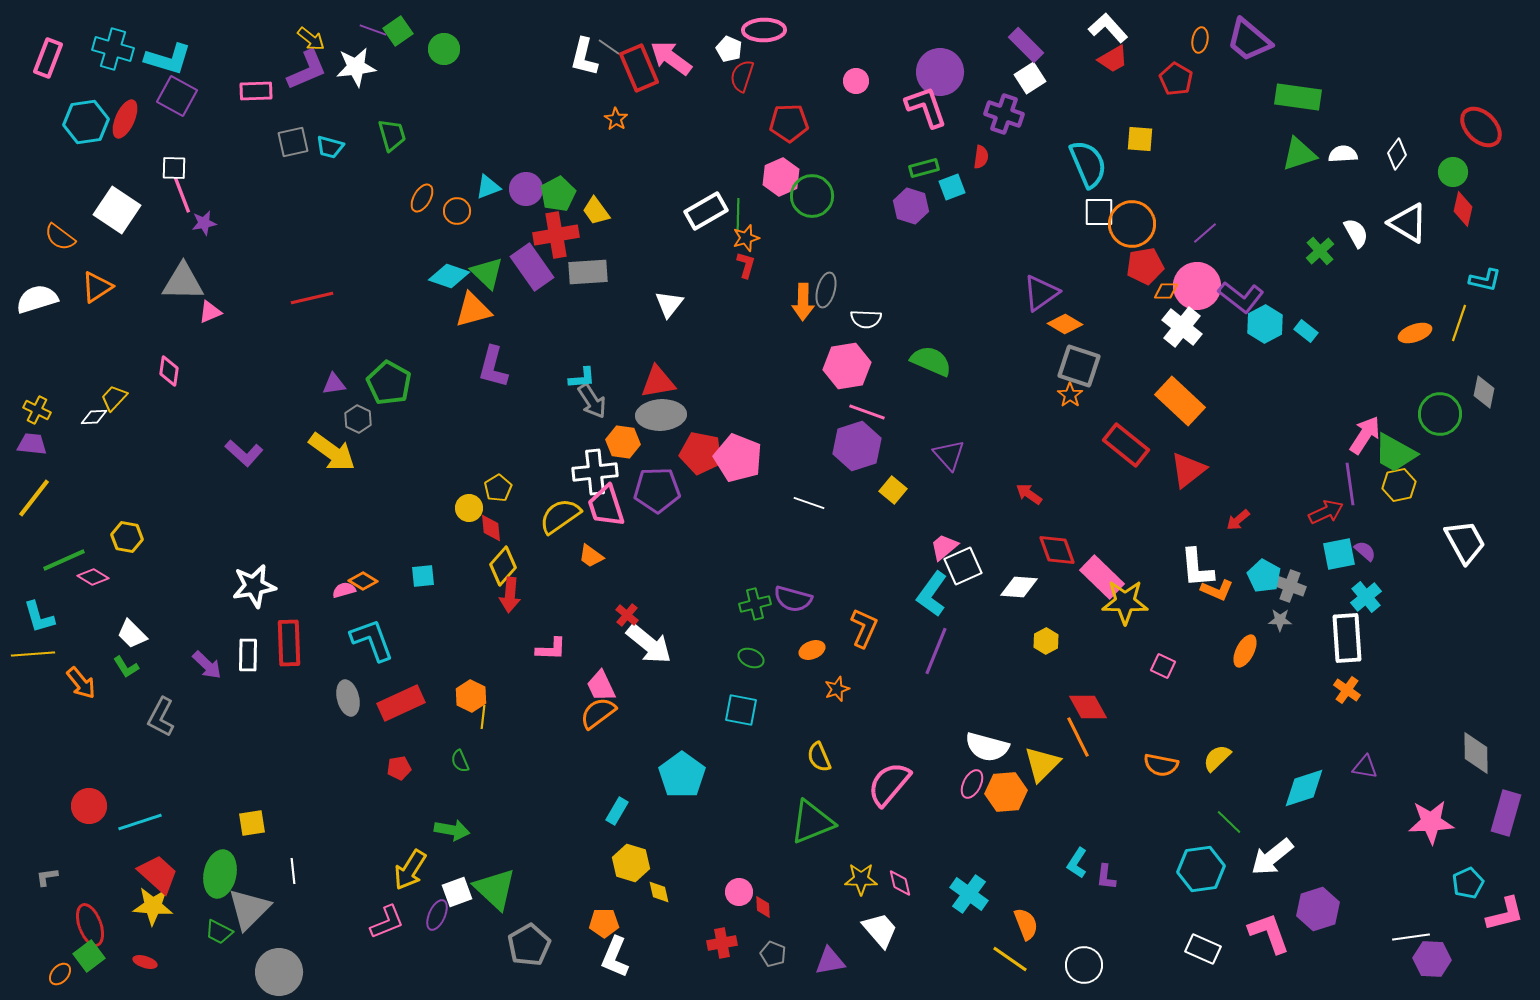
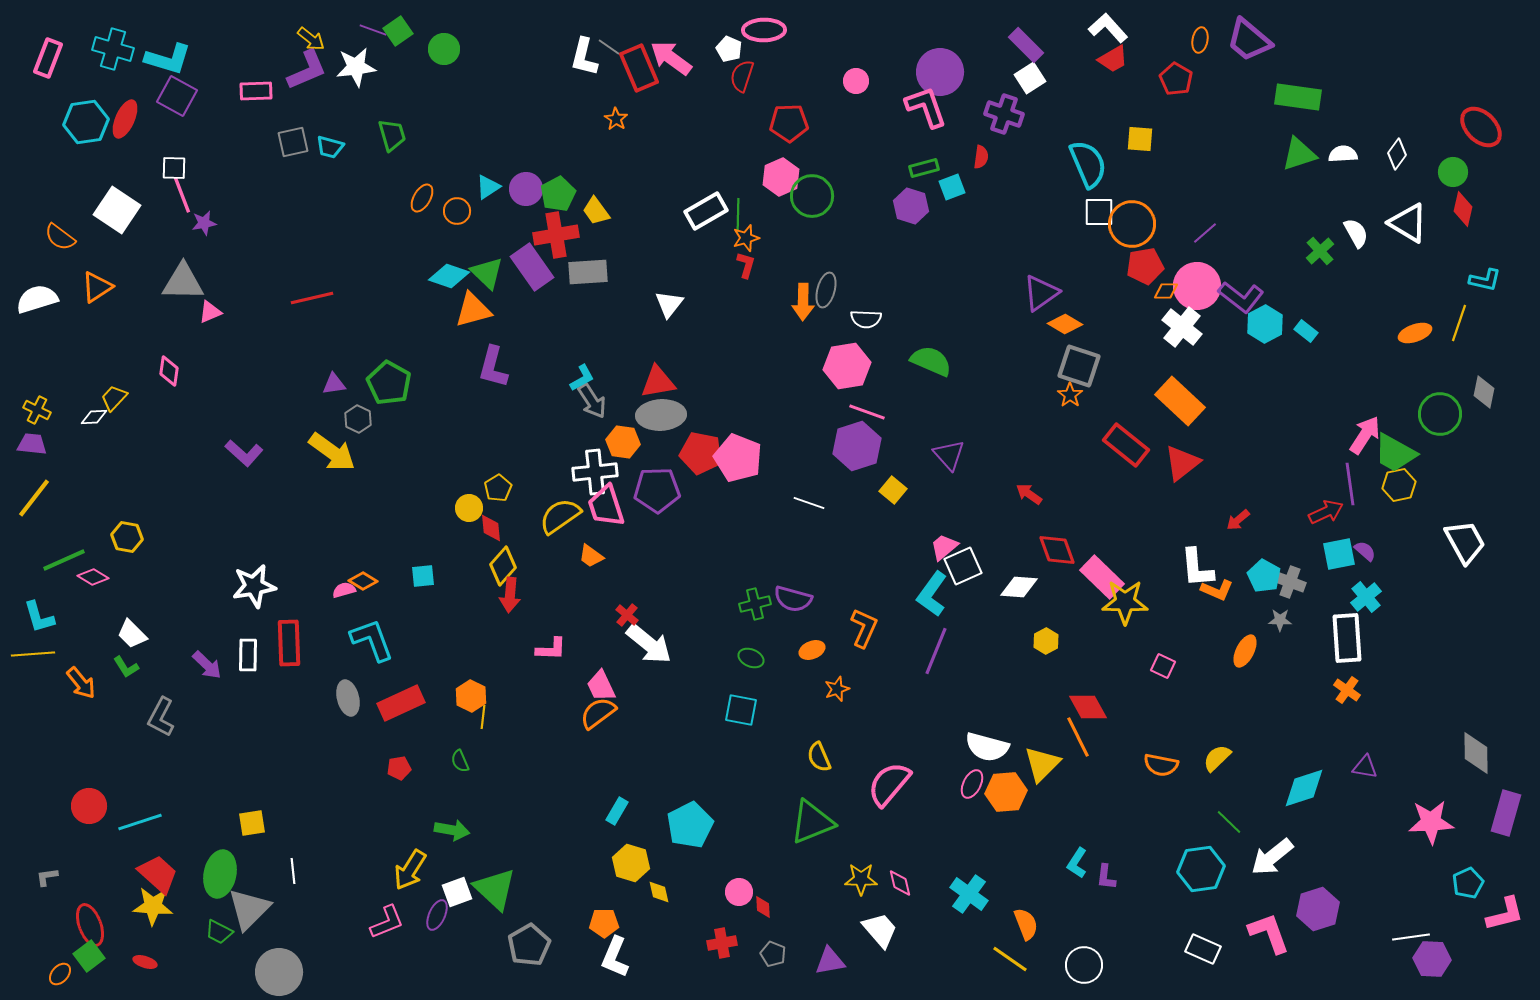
cyan triangle at (488, 187): rotated 12 degrees counterclockwise
cyan L-shape at (582, 378): rotated 24 degrees counterclockwise
red triangle at (1188, 470): moved 6 px left, 7 px up
gray cross at (1290, 586): moved 4 px up
cyan pentagon at (682, 775): moved 8 px right, 50 px down; rotated 9 degrees clockwise
